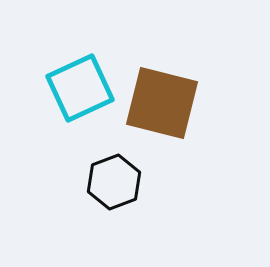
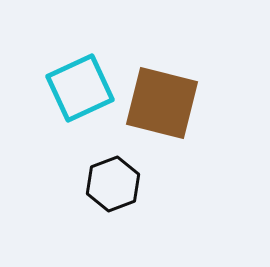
black hexagon: moved 1 px left, 2 px down
